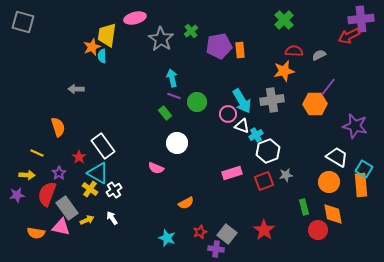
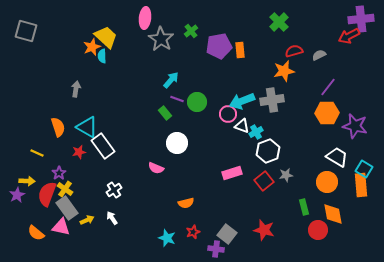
pink ellipse at (135, 18): moved 10 px right; rotated 70 degrees counterclockwise
green cross at (284, 20): moved 5 px left, 2 px down
gray square at (23, 22): moved 3 px right, 9 px down
yellow trapezoid at (107, 35): moved 1 px left, 2 px down; rotated 125 degrees clockwise
red semicircle at (294, 51): rotated 18 degrees counterclockwise
cyan arrow at (172, 78): moved 1 px left, 2 px down; rotated 54 degrees clockwise
gray arrow at (76, 89): rotated 98 degrees clockwise
purple line at (174, 96): moved 3 px right, 3 px down
cyan arrow at (242, 101): rotated 100 degrees clockwise
orange hexagon at (315, 104): moved 12 px right, 9 px down
cyan cross at (256, 135): moved 3 px up
red star at (79, 157): moved 5 px up; rotated 24 degrees clockwise
cyan triangle at (98, 173): moved 11 px left, 46 px up
yellow arrow at (27, 175): moved 6 px down
red square at (264, 181): rotated 18 degrees counterclockwise
orange circle at (329, 182): moved 2 px left
yellow cross at (90, 189): moved 25 px left
purple star at (17, 195): rotated 21 degrees counterclockwise
orange semicircle at (186, 203): rotated 14 degrees clockwise
red star at (264, 230): rotated 20 degrees counterclockwise
red star at (200, 232): moved 7 px left
orange semicircle at (36, 233): rotated 30 degrees clockwise
